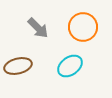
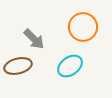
gray arrow: moved 4 px left, 11 px down
